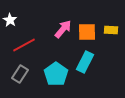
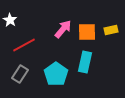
yellow rectangle: rotated 16 degrees counterclockwise
cyan rectangle: rotated 15 degrees counterclockwise
